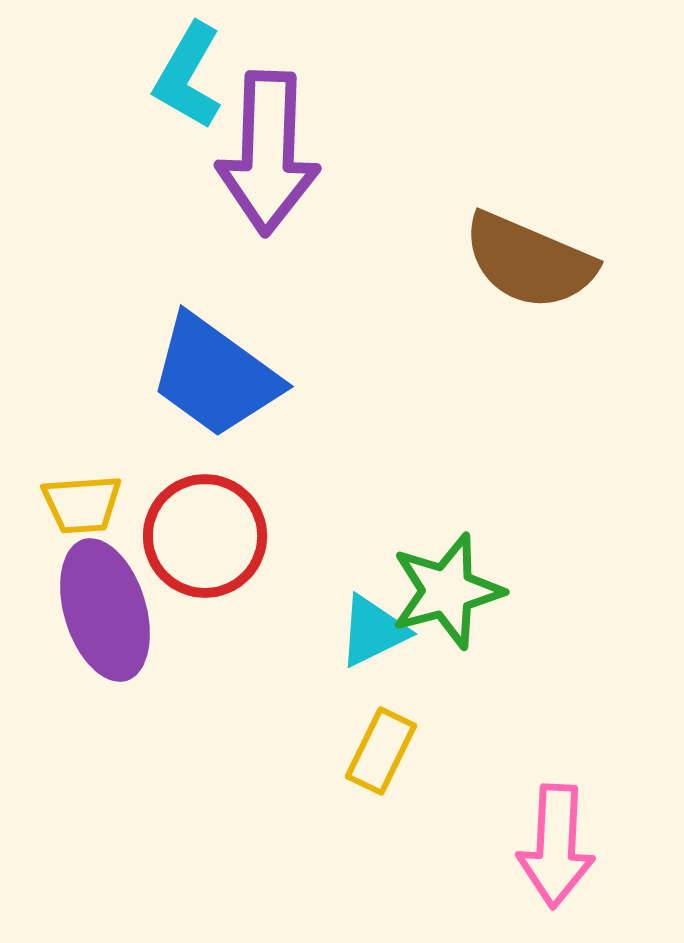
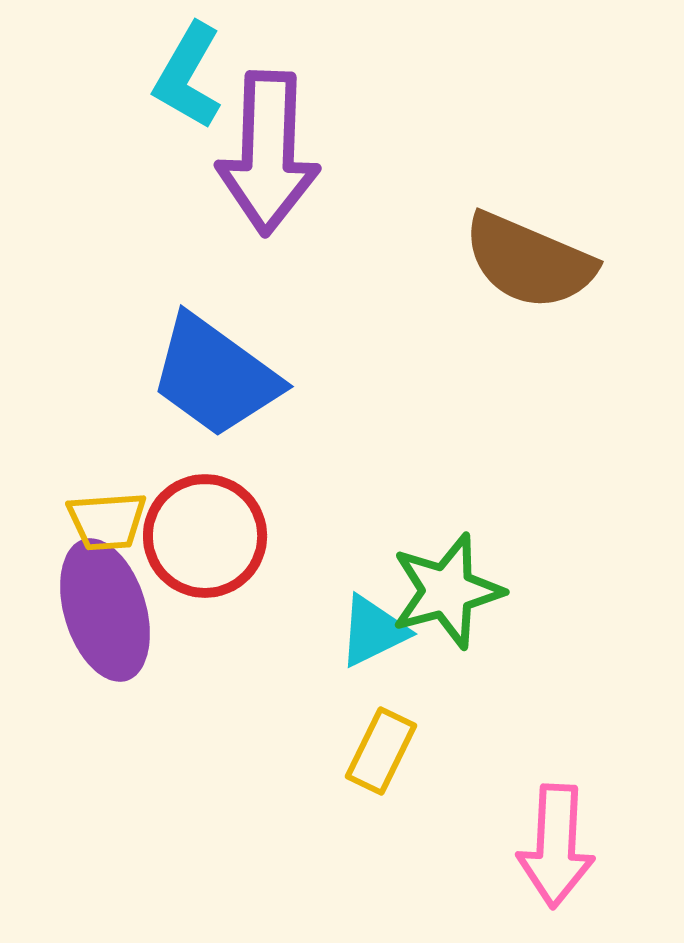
yellow trapezoid: moved 25 px right, 17 px down
